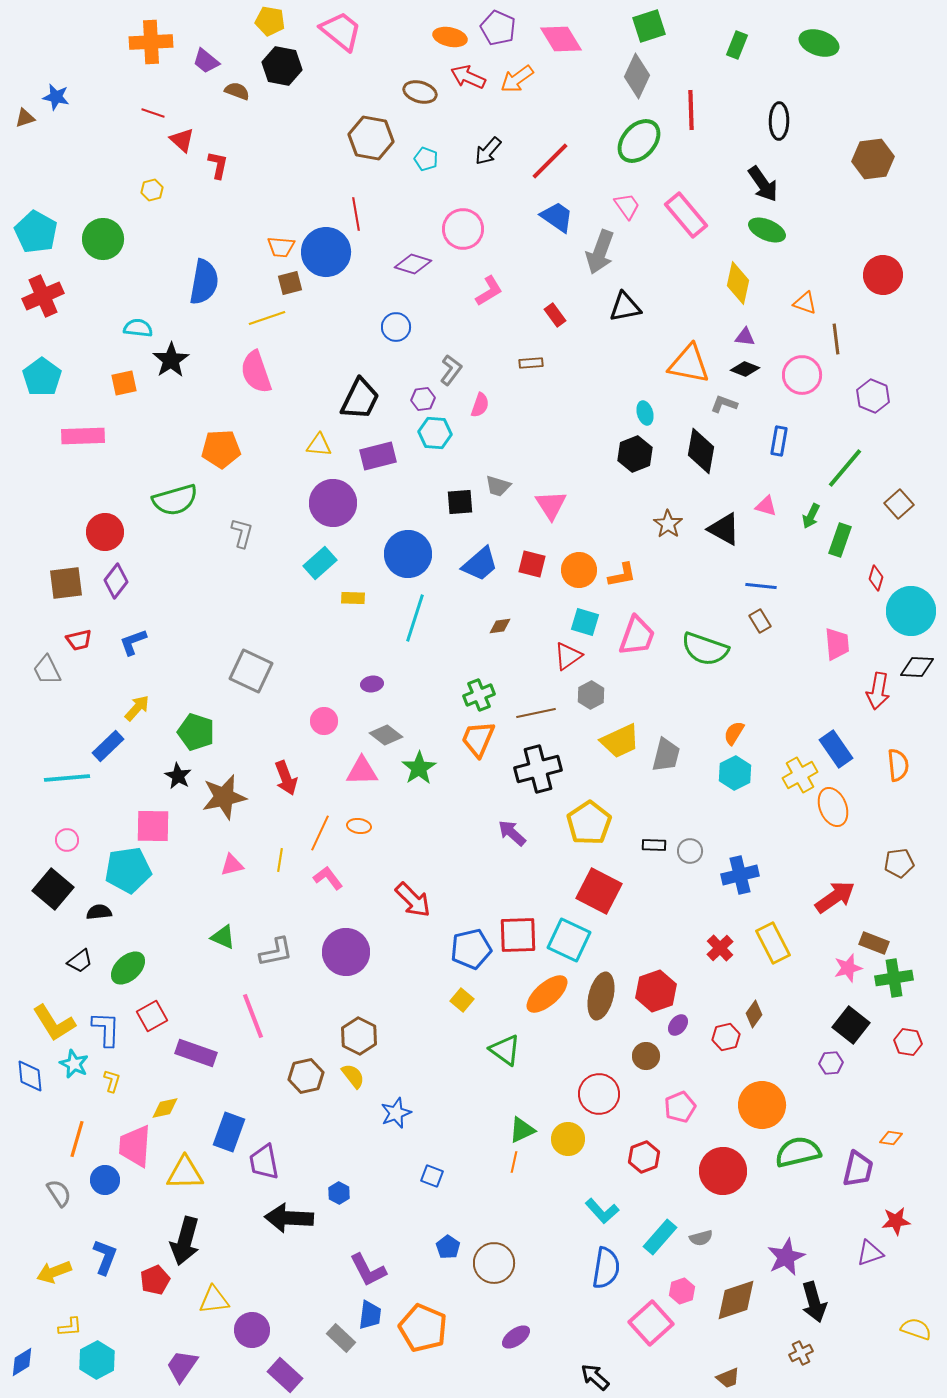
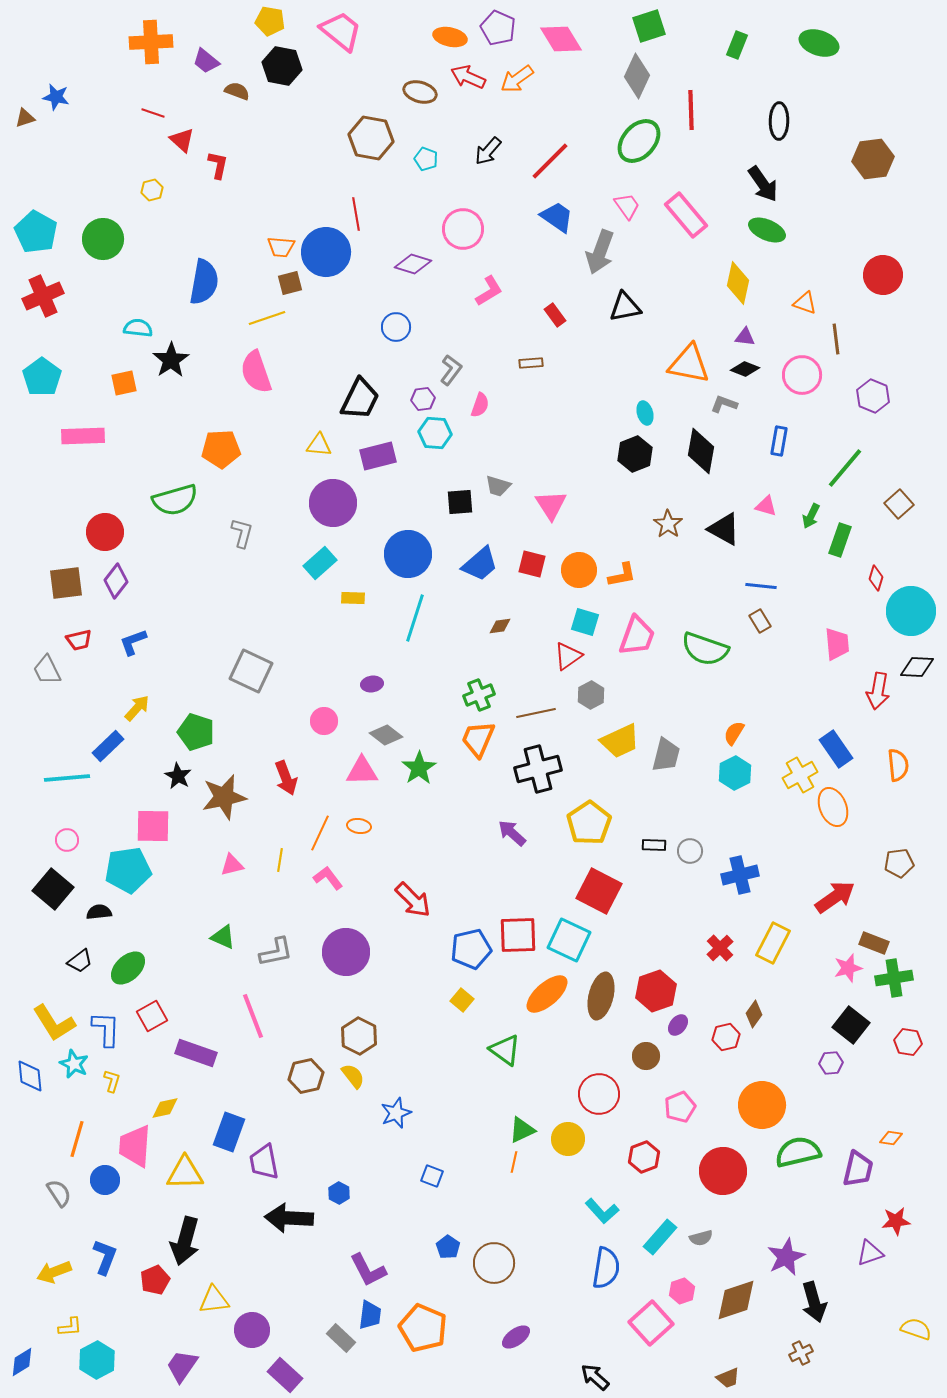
yellow rectangle at (773, 943): rotated 54 degrees clockwise
